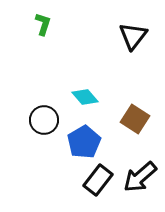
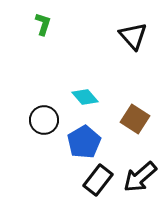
black triangle: rotated 20 degrees counterclockwise
